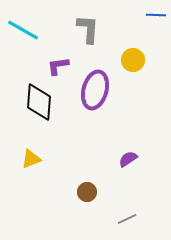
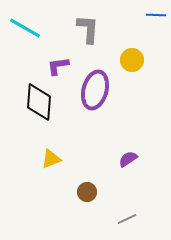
cyan line: moved 2 px right, 2 px up
yellow circle: moved 1 px left
yellow triangle: moved 20 px right
